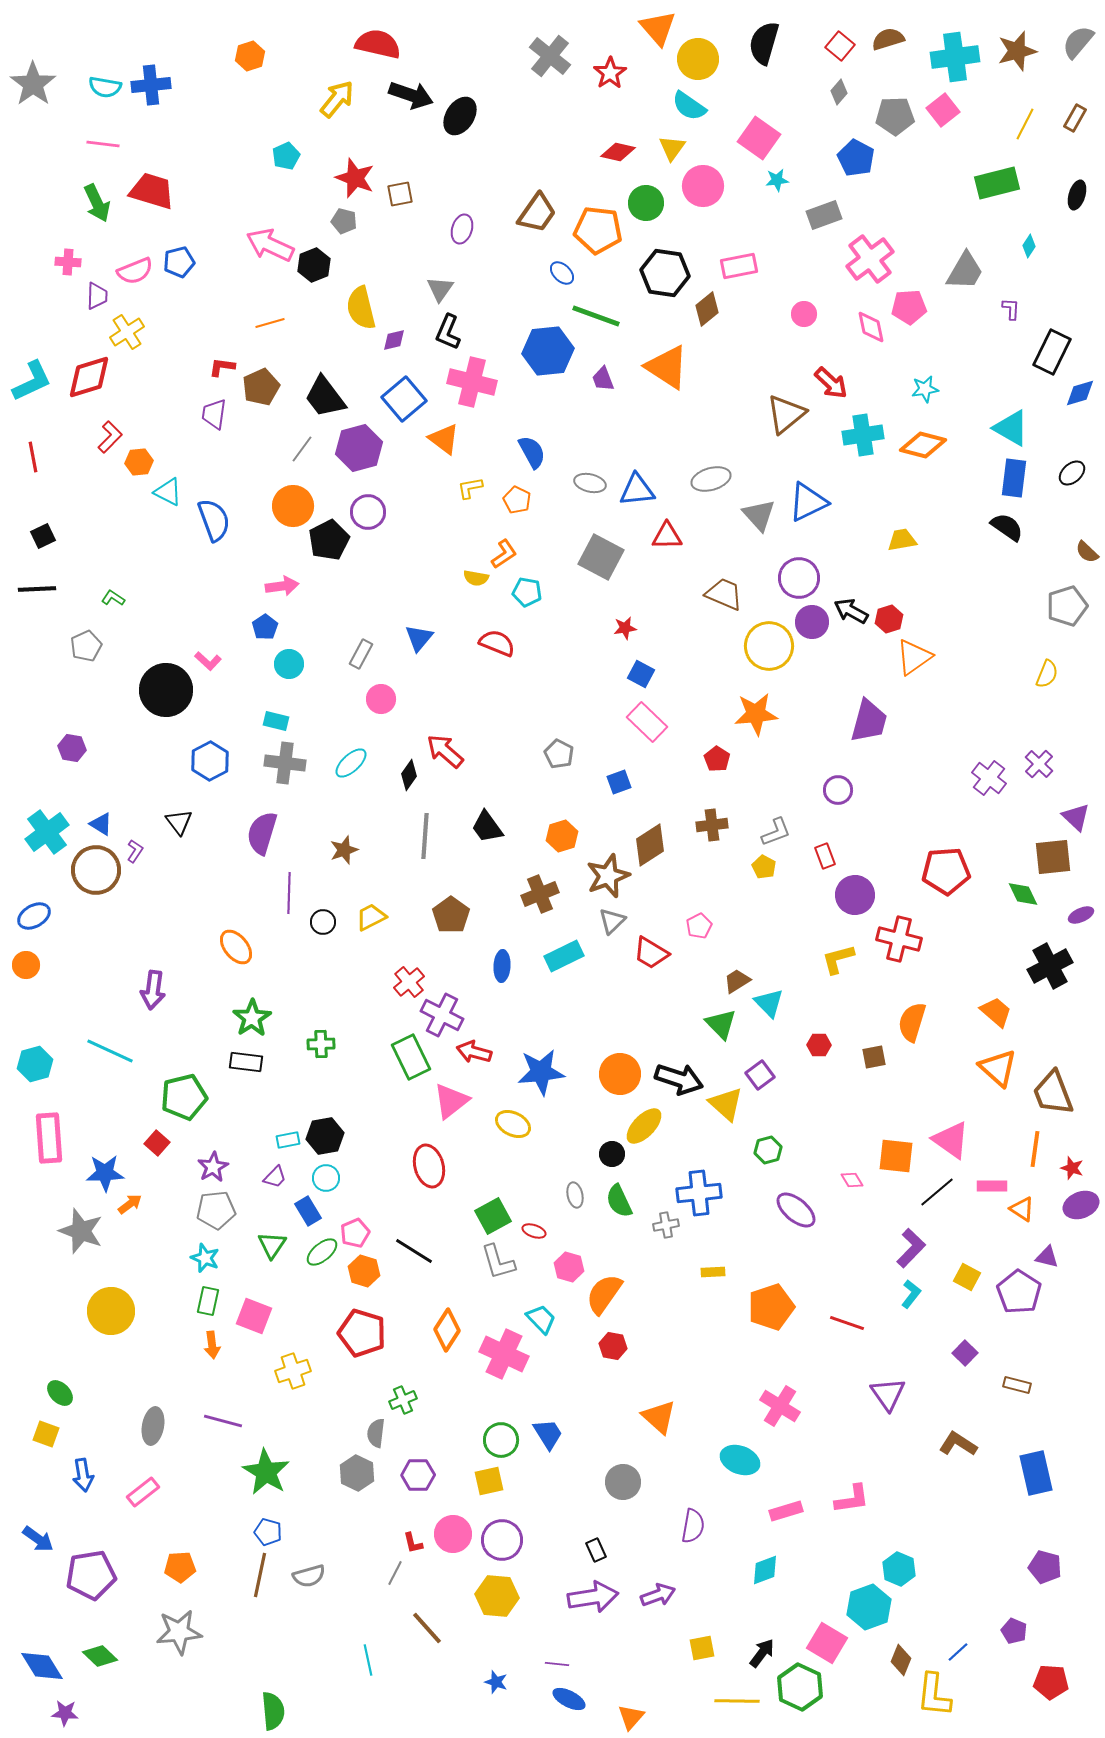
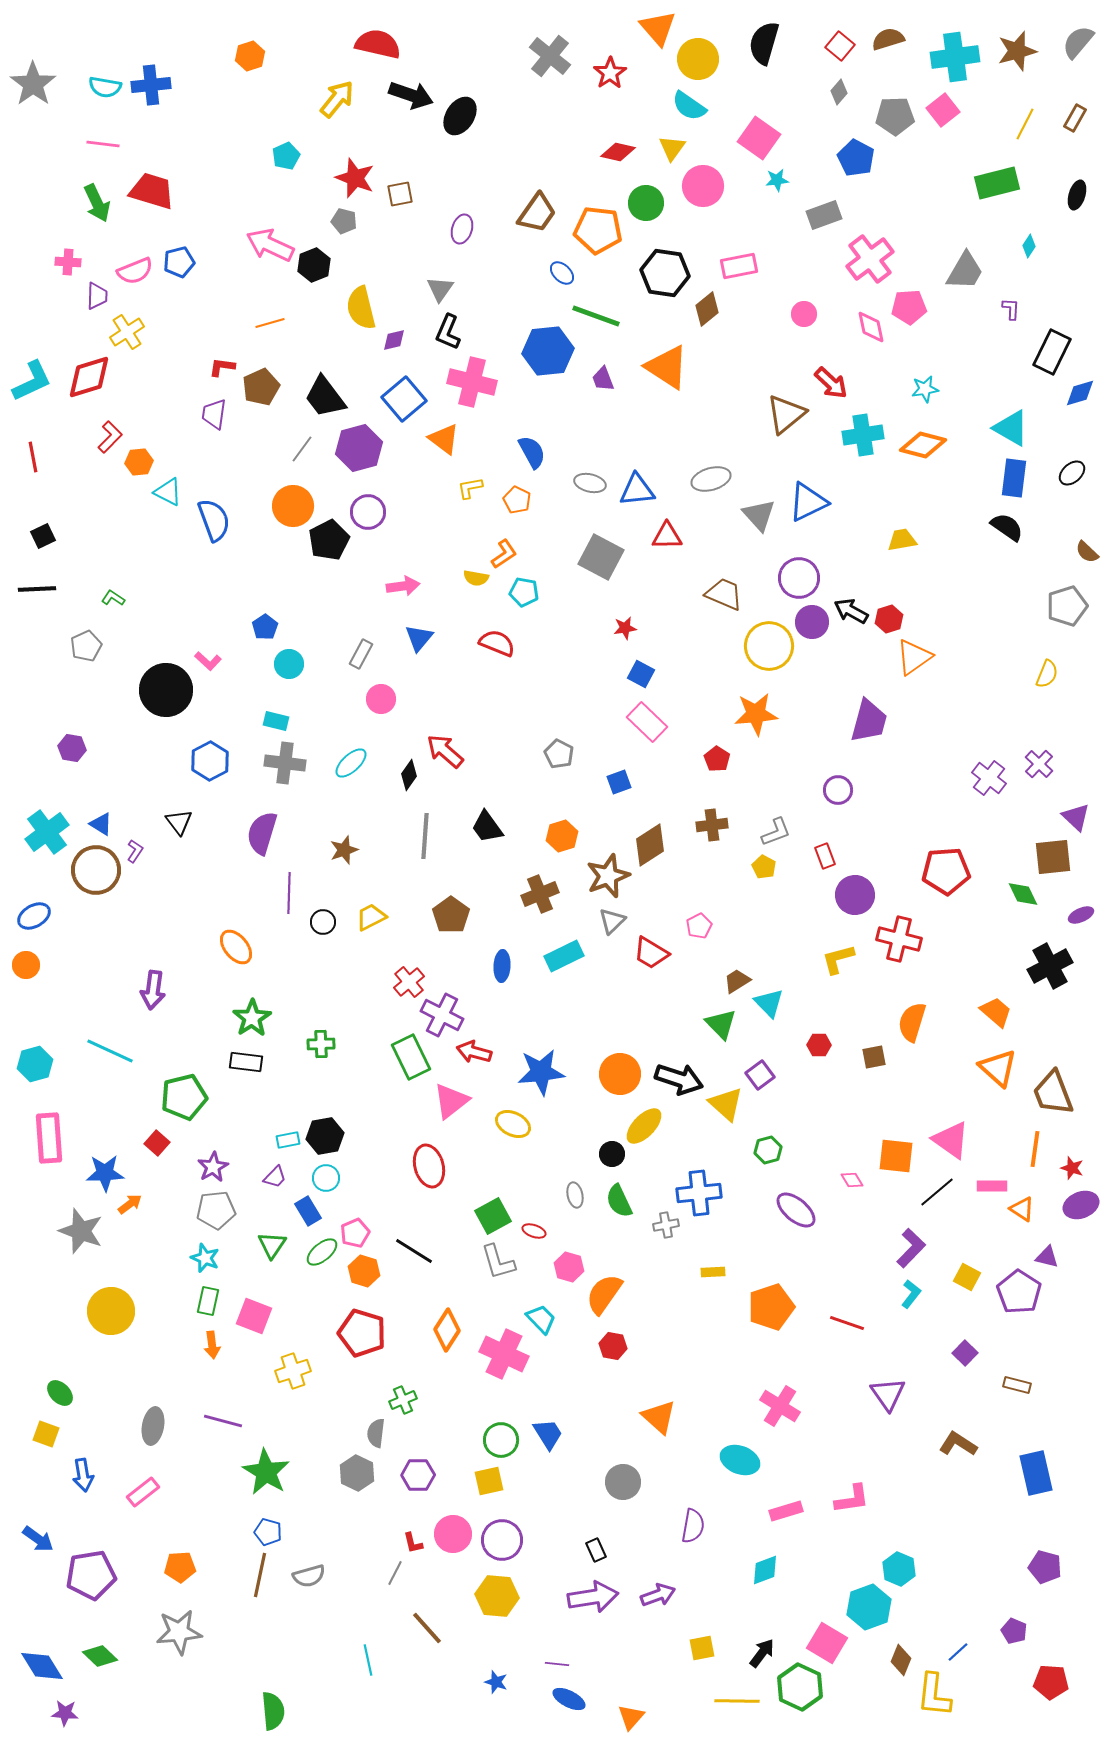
pink arrow at (282, 586): moved 121 px right
cyan pentagon at (527, 592): moved 3 px left
